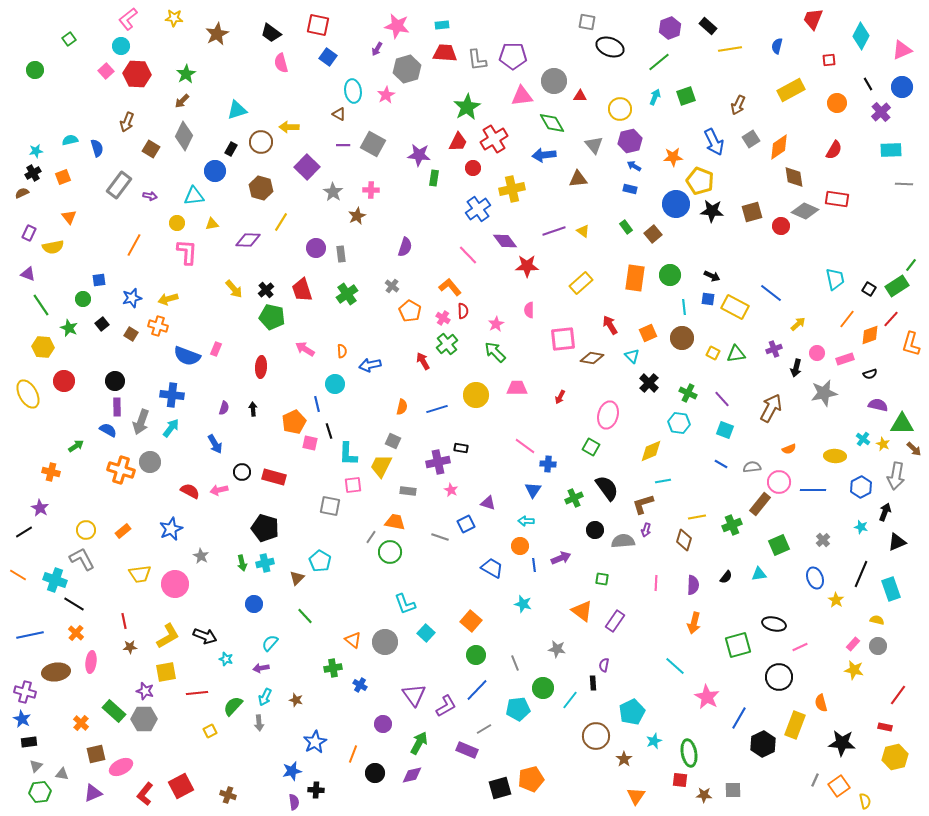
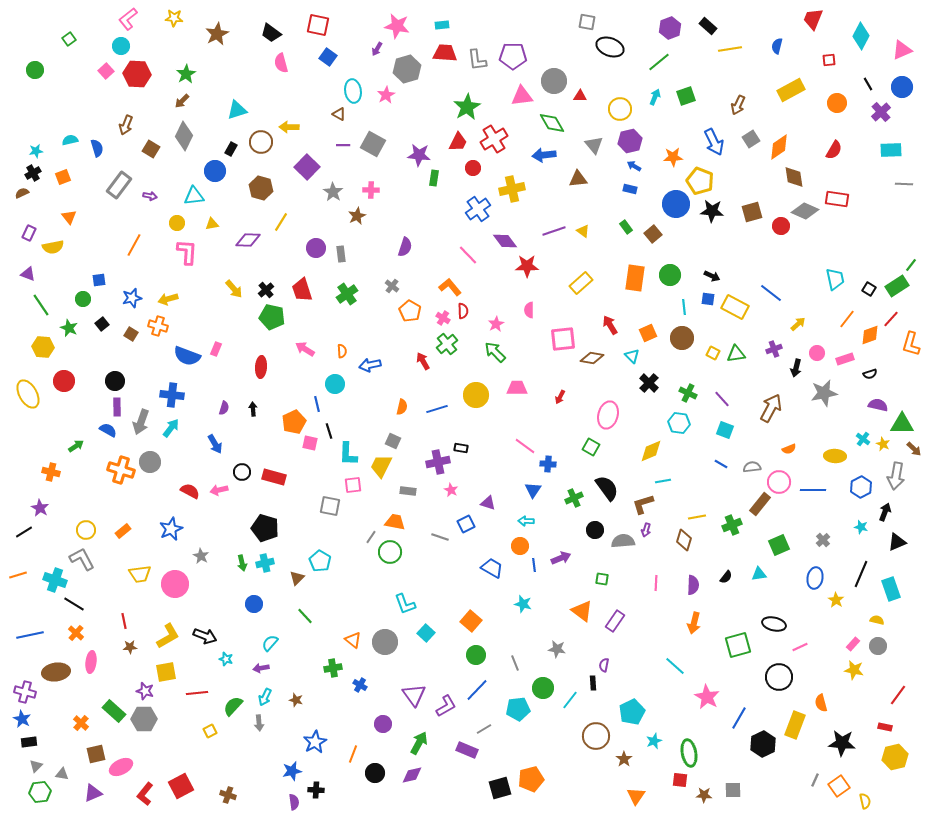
brown arrow at (127, 122): moved 1 px left, 3 px down
orange line at (18, 575): rotated 48 degrees counterclockwise
blue ellipse at (815, 578): rotated 30 degrees clockwise
